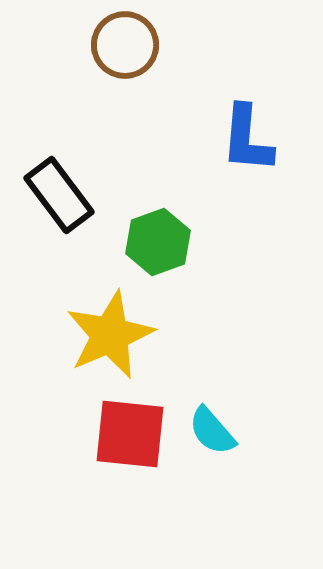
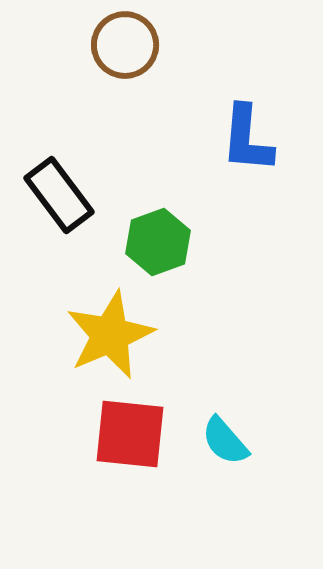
cyan semicircle: moved 13 px right, 10 px down
